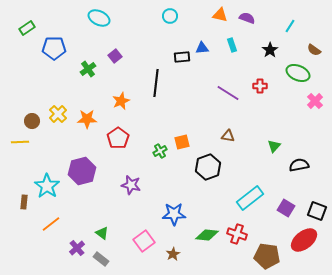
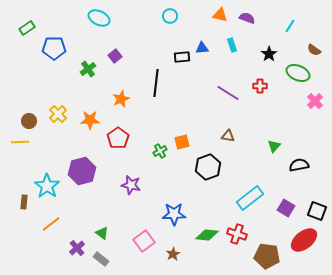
black star at (270, 50): moved 1 px left, 4 px down
orange star at (121, 101): moved 2 px up
orange star at (87, 119): moved 3 px right, 1 px down
brown circle at (32, 121): moved 3 px left
